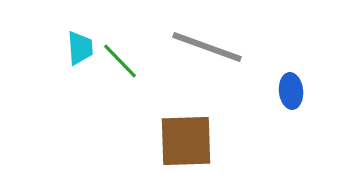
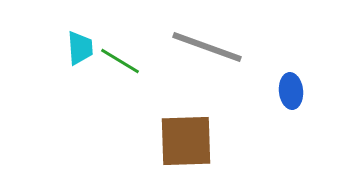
green line: rotated 15 degrees counterclockwise
